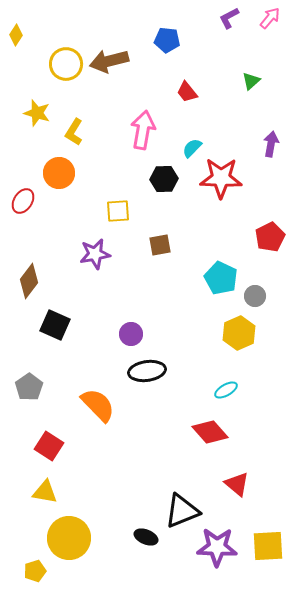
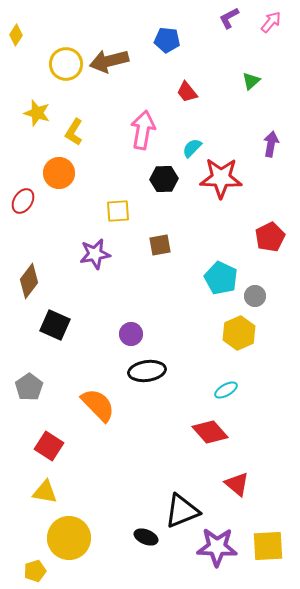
pink arrow at (270, 18): moved 1 px right, 4 px down
